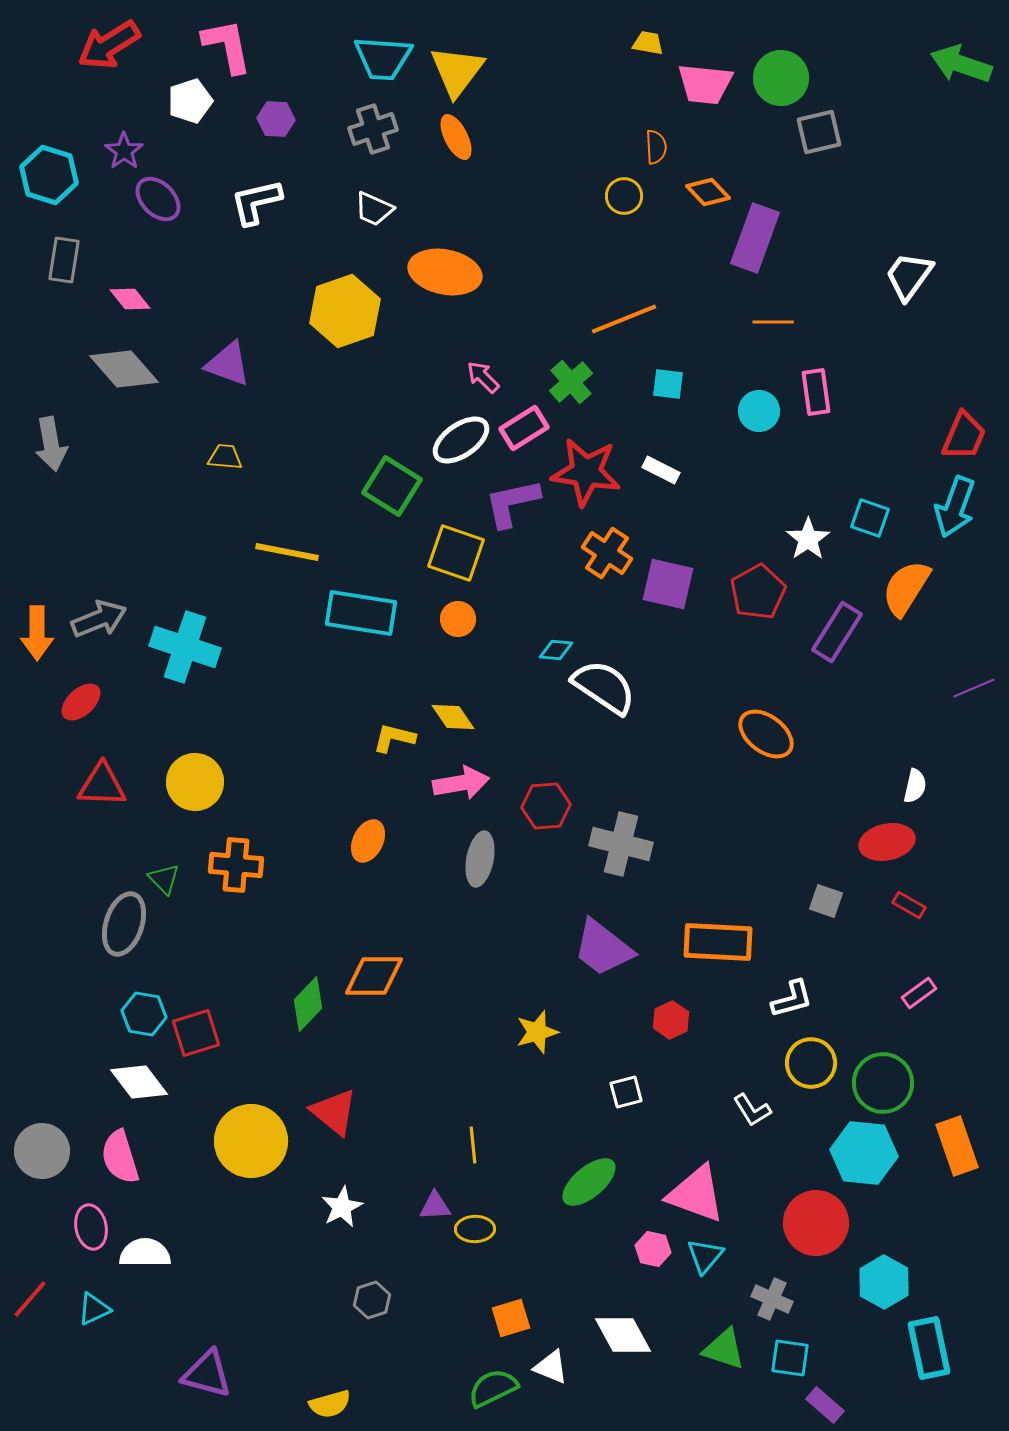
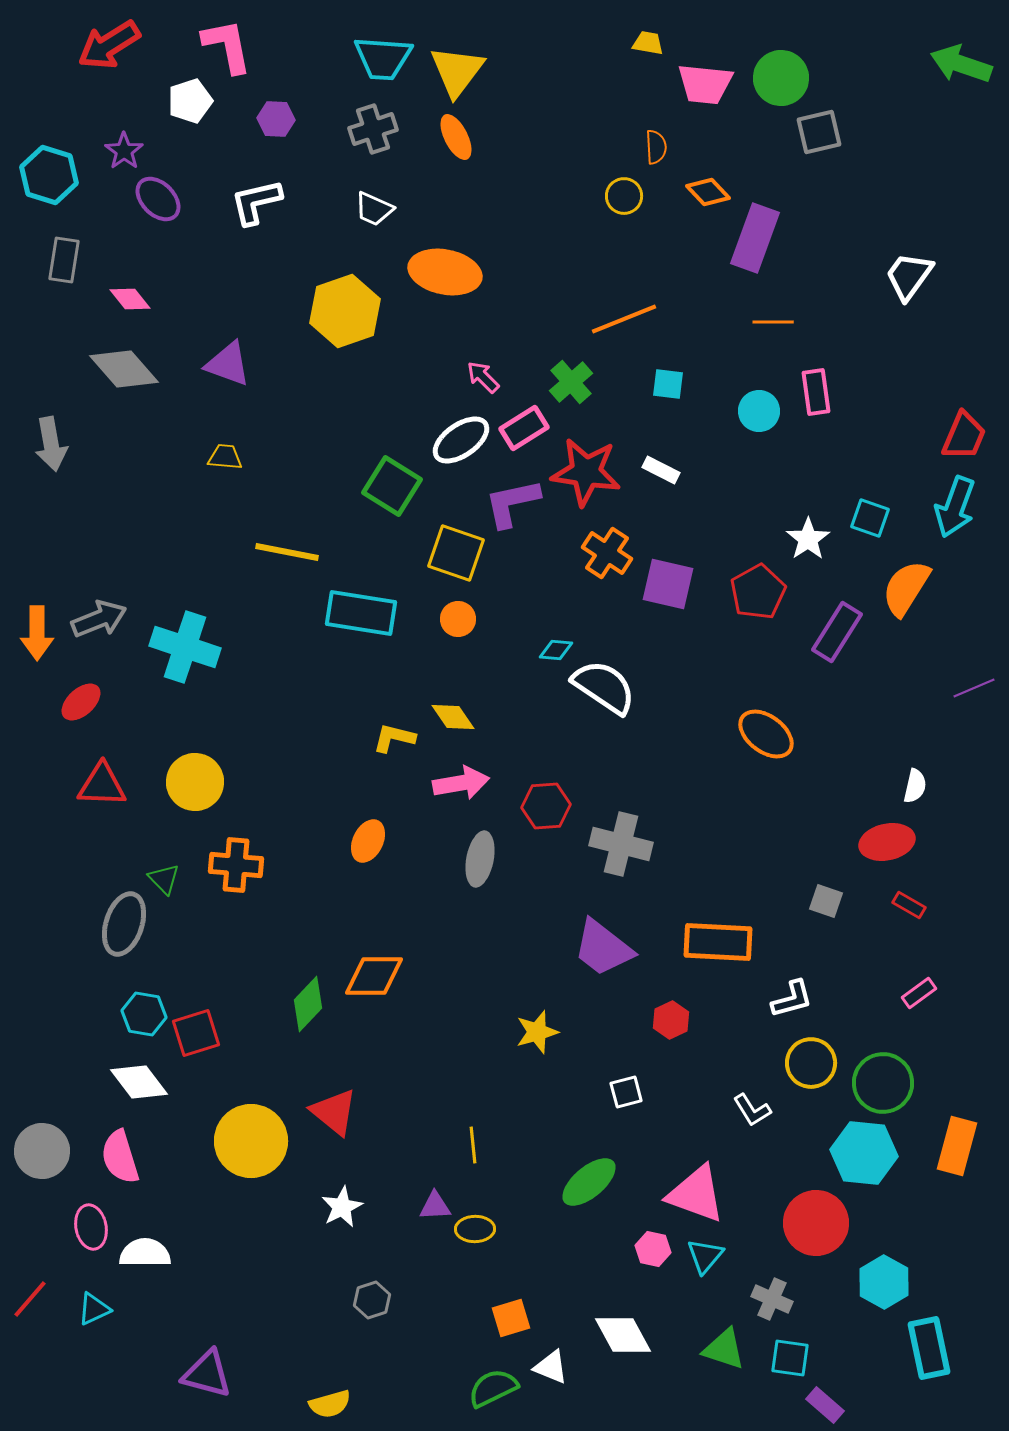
orange rectangle at (957, 1146): rotated 34 degrees clockwise
